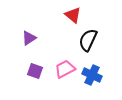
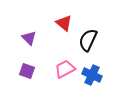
red triangle: moved 9 px left, 8 px down
purple triangle: rotated 42 degrees counterclockwise
purple square: moved 8 px left
